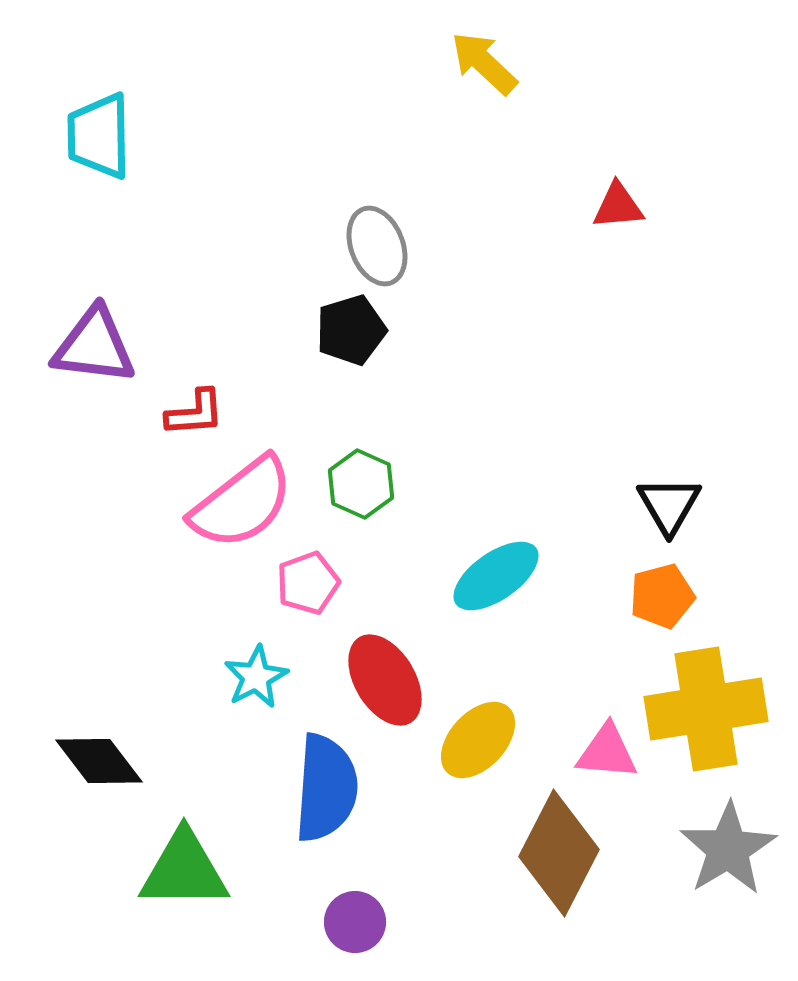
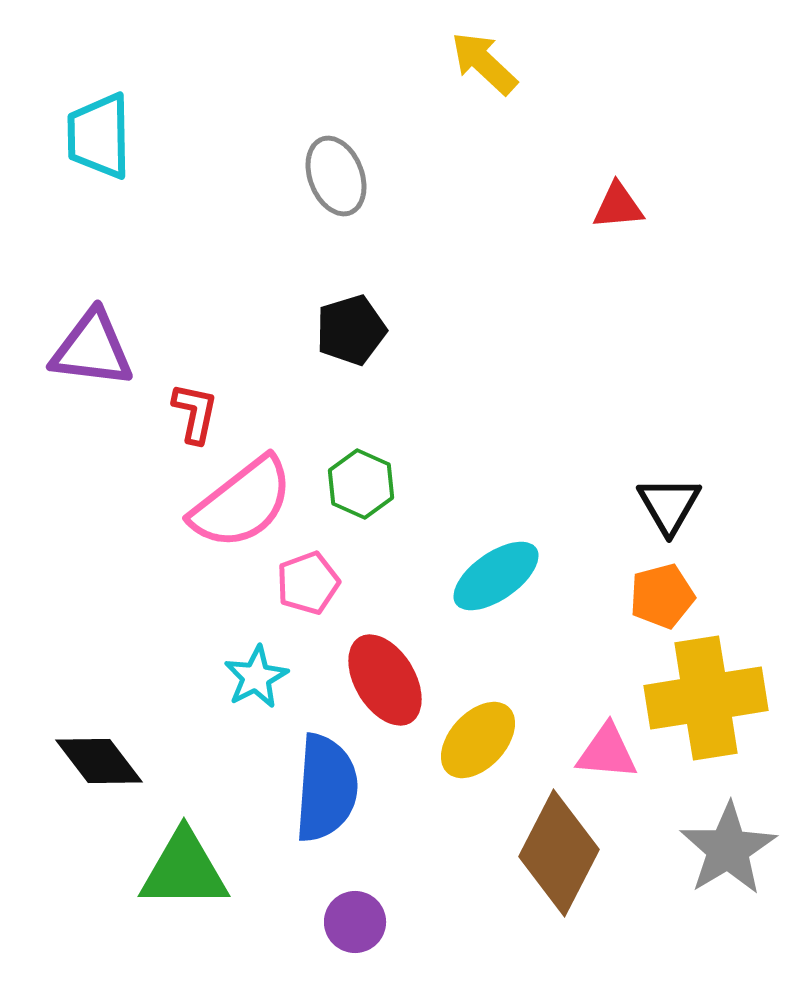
gray ellipse: moved 41 px left, 70 px up
purple triangle: moved 2 px left, 3 px down
red L-shape: rotated 74 degrees counterclockwise
yellow cross: moved 11 px up
